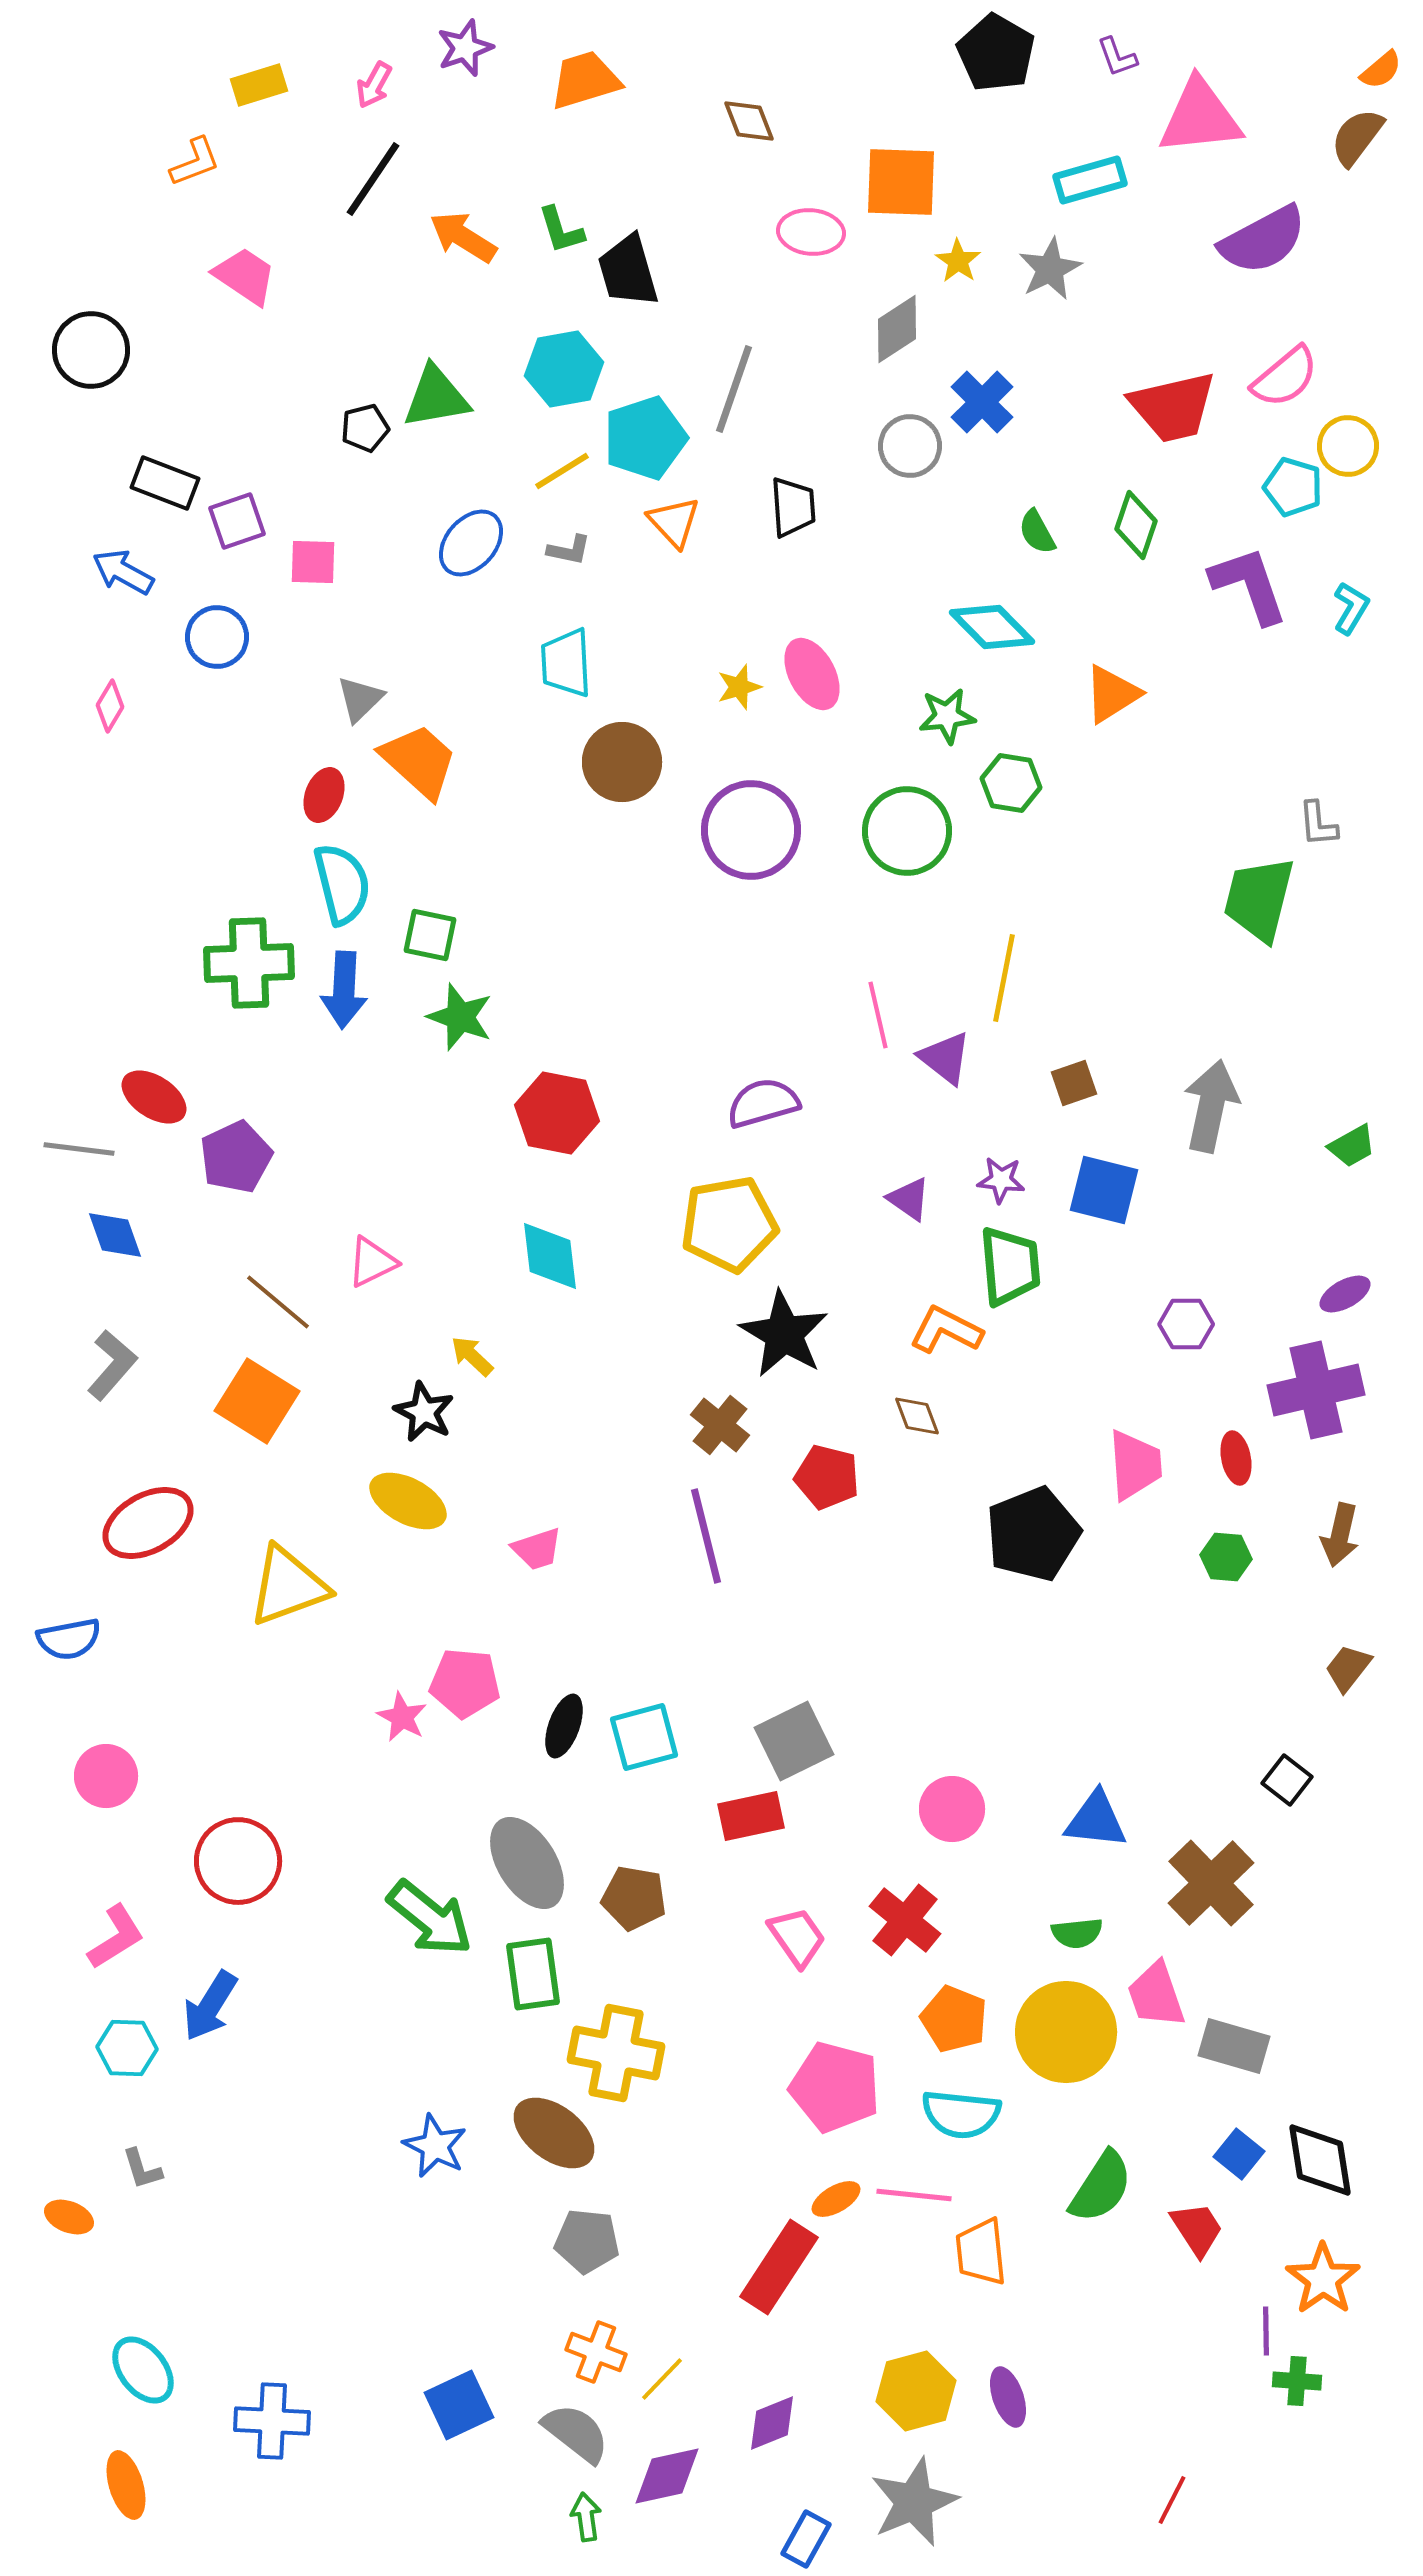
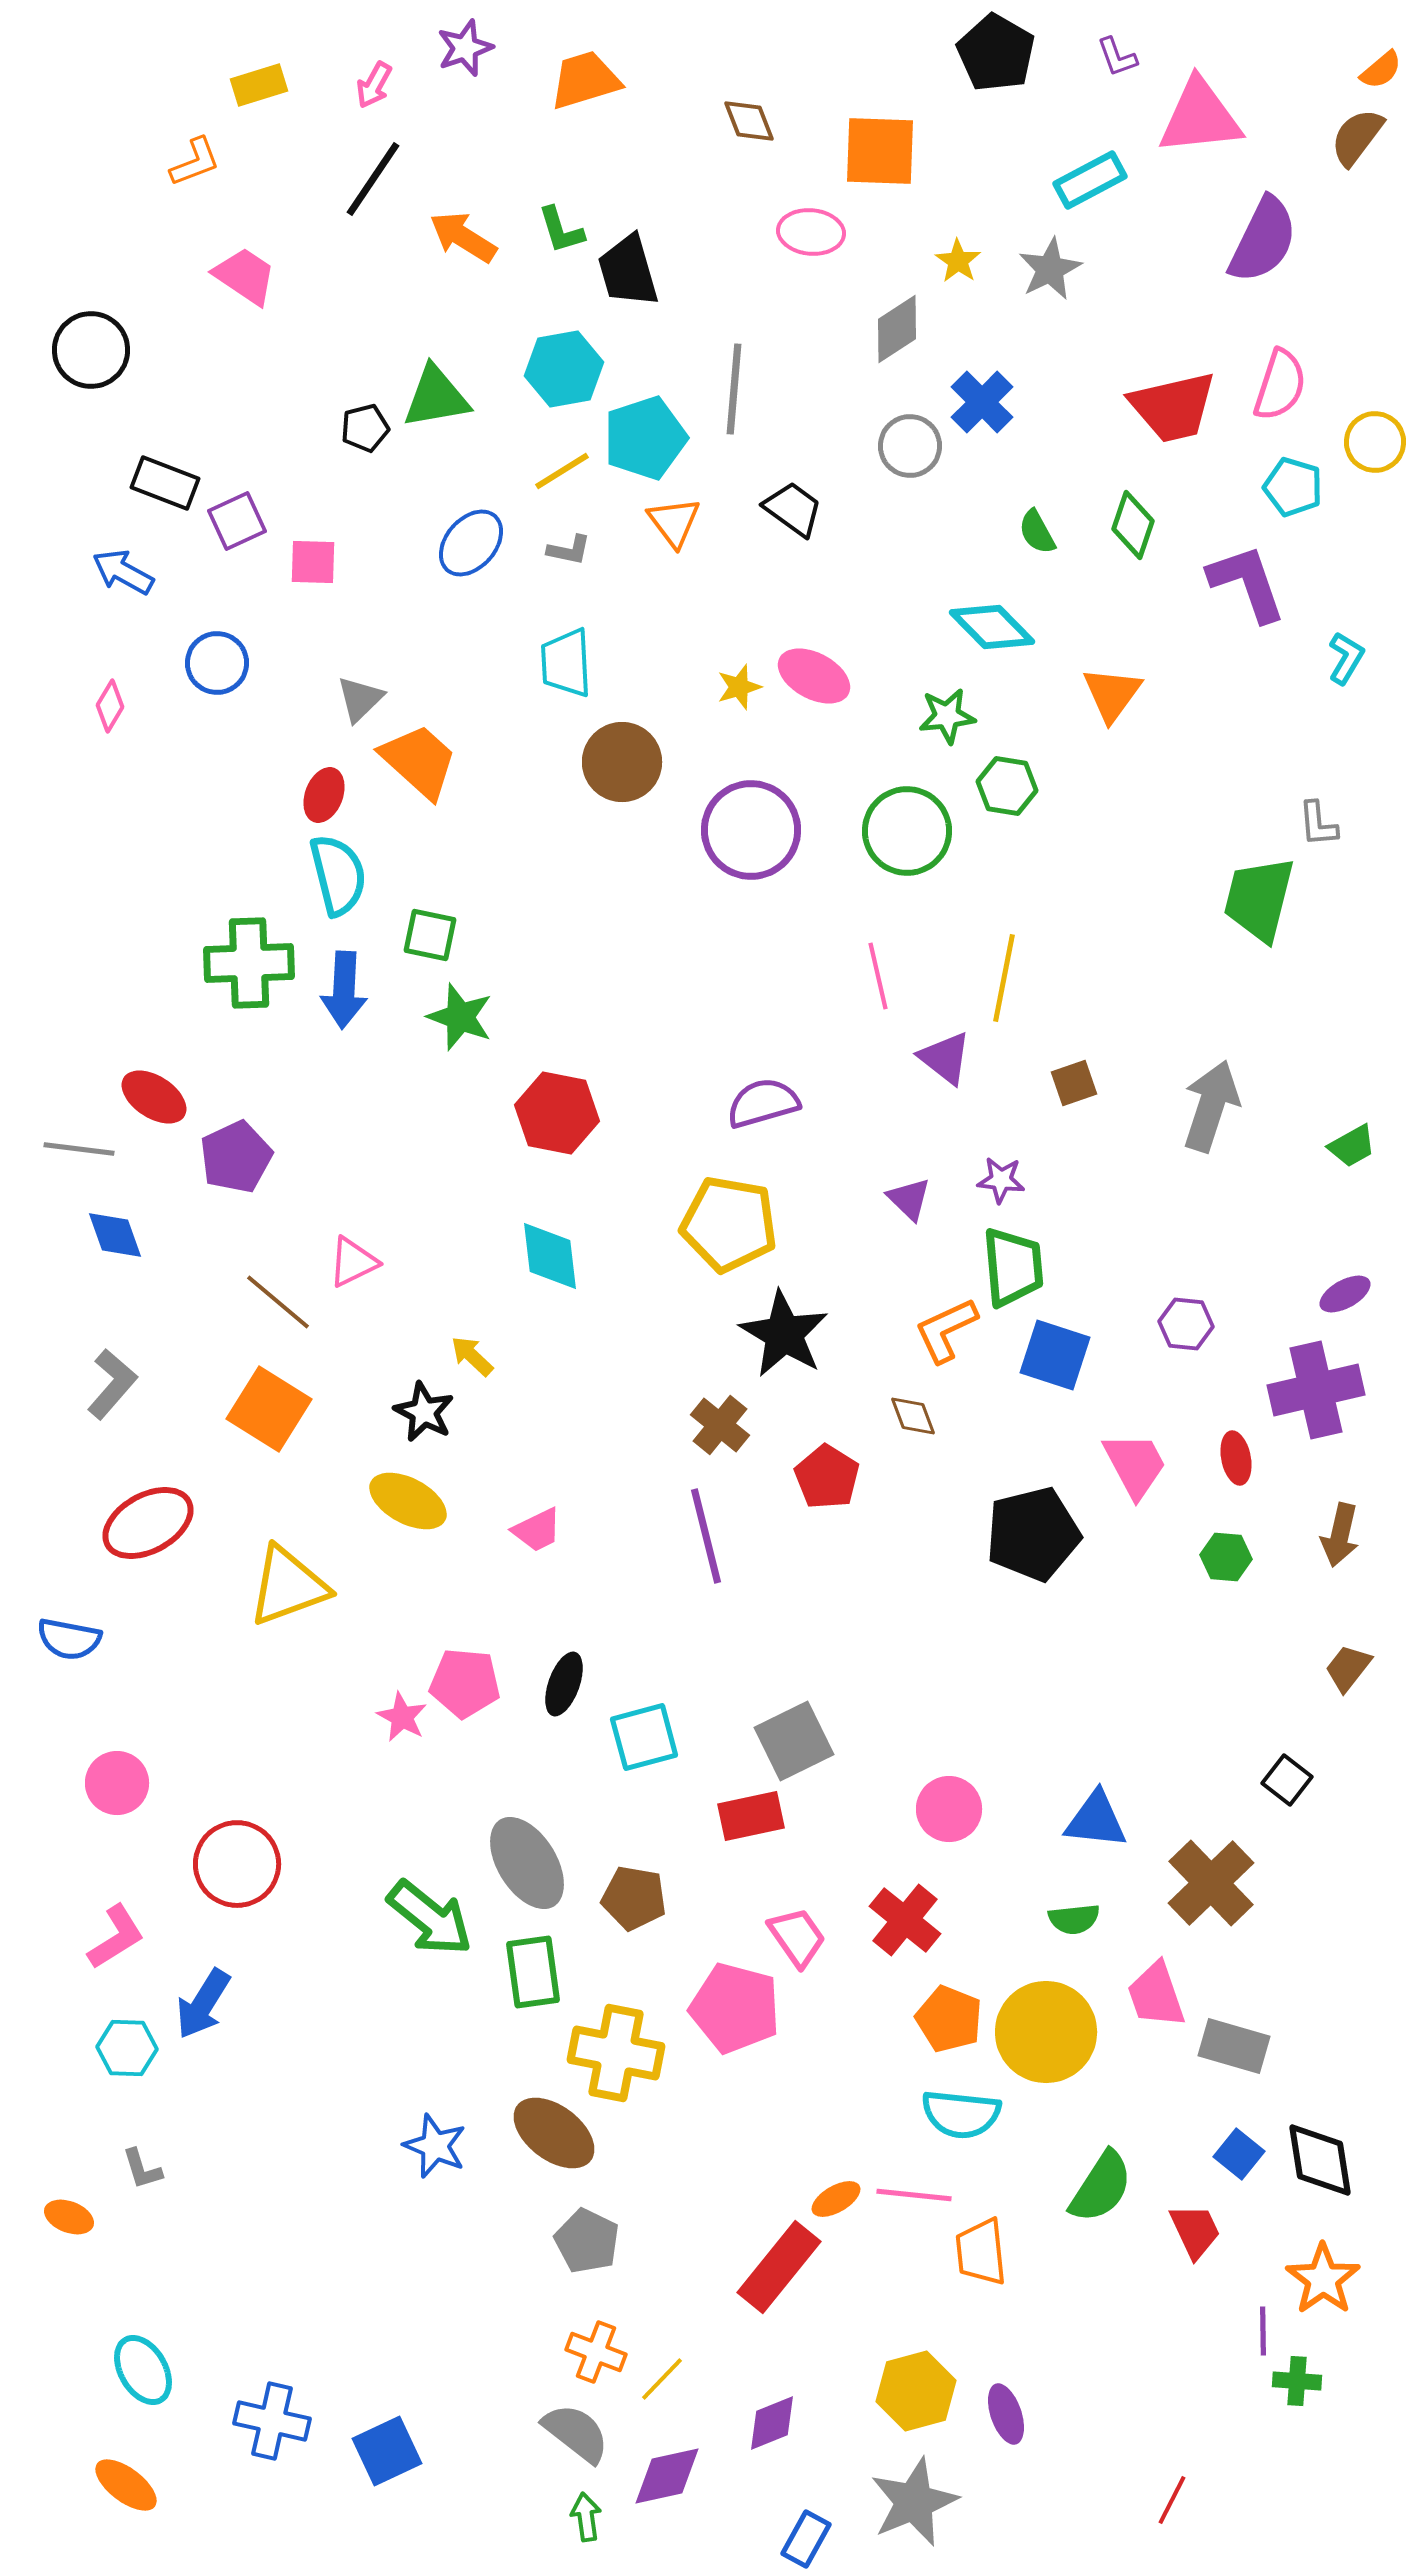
cyan rectangle at (1090, 180): rotated 12 degrees counterclockwise
orange square at (901, 182): moved 21 px left, 31 px up
purple semicircle at (1263, 240): rotated 36 degrees counterclockwise
pink semicircle at (1285, 377): moved 5 px left, 8 px down; rotated 32 degrees counterclockwise
gray line at (734, 389): rotated 14 degrees counterclockwise
yellow circle at (1348, 446): moved 27 px right, 4 px up
black trapezoid at (793, 507): moved 2 px down; rotated 50 degrees counterclockwise
purple square at (237, 521): rotated 6 degrees counterclockwise
orange triangle at (674, 522): rotated 6 degrees clockwise
green diamond at (1136, 525): moved 3 px left
purple L-shape at (1249, 585): moved 2 px left, 2 px up
cyan L-shape at (1351, 608): moved 5 px left, 50 px down
blue circle at (217, 637): moved 26 px down
pink ellipse at (812, 674): moved 2 px right, 2 px down; rotated 34 degrees counterclockwise
orange triangle at (1112, 694): rotated 22 degrees counterclockwise
green hexagon at (1011, 783): moved 4 px left, 3 px down
cyan semicircle at (342, 884): moved 4 px left, 9 px up
pink line at (878, 1015): moved 39 px up
gray arrow at (1211, 1106): rotated 6 degrees clockwise
blue square at (1104, 1190): moved 49 px left, 165 px down; rotated 4 degrees clockwise
purple triangle at (909, 1199): rotated 9 degrees clockwise
yellow pentagon at (729, 1224): rotated 20 degrees clockwise
pink triangle at (372, 1262): moved 19 px left
green trapezoid at (1010, 1266): moved 3 px right, 1 px down
purple hexagon at (1186, 1324): rotated 6 degrees clockwise
orange L-shape at (946, 1330): rotated 52 degrees counterclockwise
gray L-shape at (112, 1365): moved 19 px down
orange square at (257, 1401): moved 12 px right, 8 px down
brown diamond at (917, 1416): moved 4 px left
pink trapezoid at (1135, 1465): rotated 24 degrees counterclockwise
red pentagon at (827, 1477): rotated 18 degrees clockwise
black pentagon at (1033, 1534): rotated 8 degrees clockwise
pink trapezoid at (537, 1549): moved 19 px up; rotated 8 degrees counterclockwise
blue semicircle at (69, 1639): rotated 22 degrees clockwise
black ellipse at (564, 1726): moved 42 px up
pink circle at (106, 1776): moved 11 px right, 7 px down
pink circle at (952, 1809): moved 3 px left
red circle at (238, 1861): moved 1 px left, 3 px down
green semicircle at (1077, 1933): moved 3 px left, 14 px up
green rectangle at (533, 1974): moved 2 px up
blue arrow at (210, 2006): moved 7 px left, 2 px up
orange pentagon at (954, 2019): moved 5 px left
yellow circle at (1066, 2032): moved 20 px left
pink pentagon at (835, 2087): moved 100 px left, 79 px up
blue star at (435, 2146): rotated 4 degrees counterclockwise
red trapezoid at (1197, 2229): moved 2 px left, 2 px down; rotated 8 degrees clockwise
gray pentagon at (587, 2241): rotated 20 degrees clockwise
red rectangle at (779, 2267): rotated 6 degrees clockwise
purple line at (1266, 2331): moved 3 px left
cyan ellipse at (143, 2370): rotated 8 degrees clockwise
purple ellipse at (1008, 2397): moved 2 px left, 17 px down
blue square at (459, 2405): moved 72 px left, 46 px down
blue cross at (272, 2421): rotated 10 degrees clockwise
orange ellipse at (126, 2485): rotated 36 degrees counterclockwise
